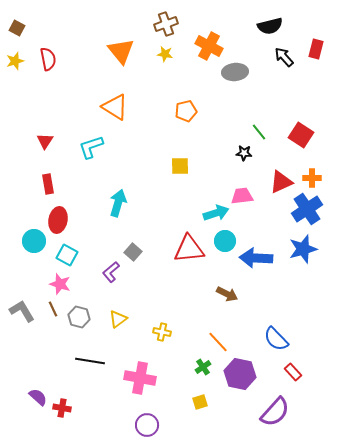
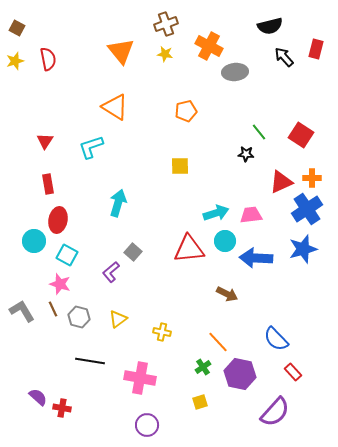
black star at (244, 153): moved 2 px right, 1 px down
pink trapezoid at (242, 196): moved 9 px right, 19 px down
